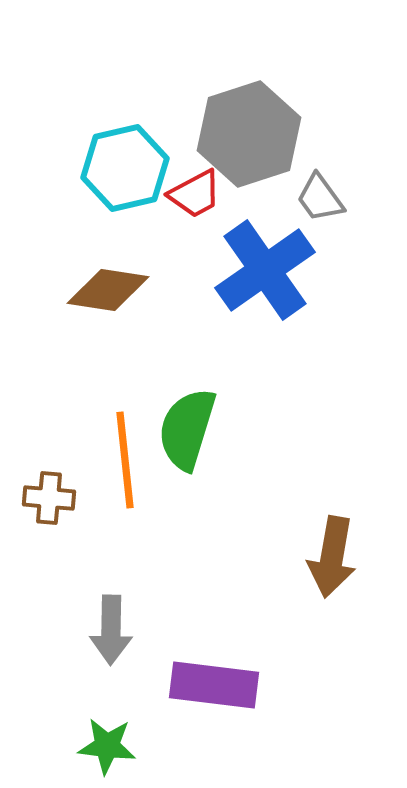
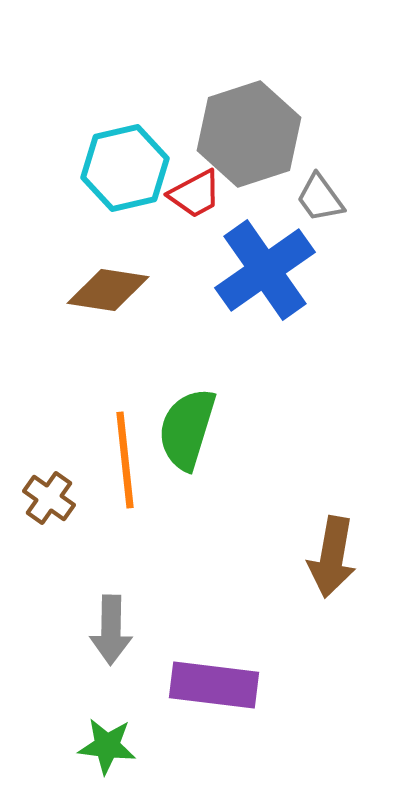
brown cross: rotated 30 degrees clockwise
